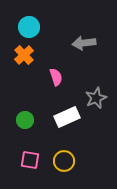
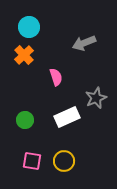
gray arrow: rotated 15 degrees counterclockwise
pink square: moved 2 px right, 1 px down
